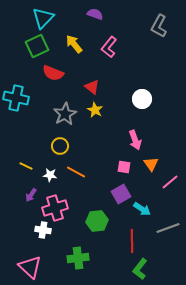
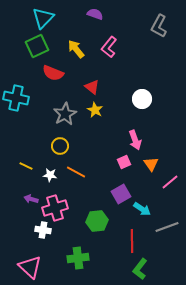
yellow arrow: moved 2 px right, 5 px down
pink square: moved 5 px up; rotated 32 degrees counterclockwise
purple arrow: moved 4 px down; rotated 72 degrees clockwise
gray line: moved 1 px left, 1 px up
